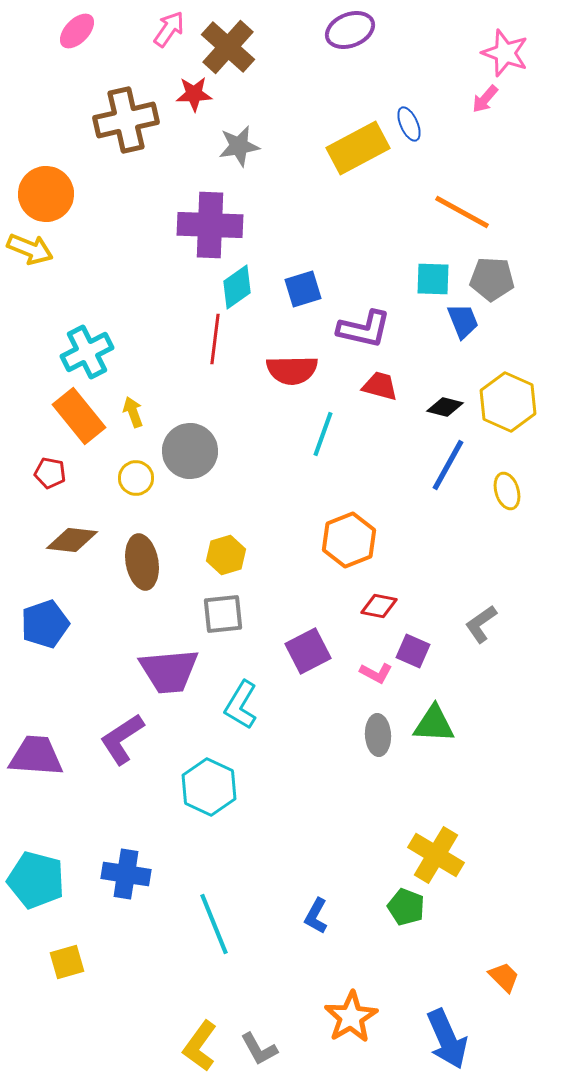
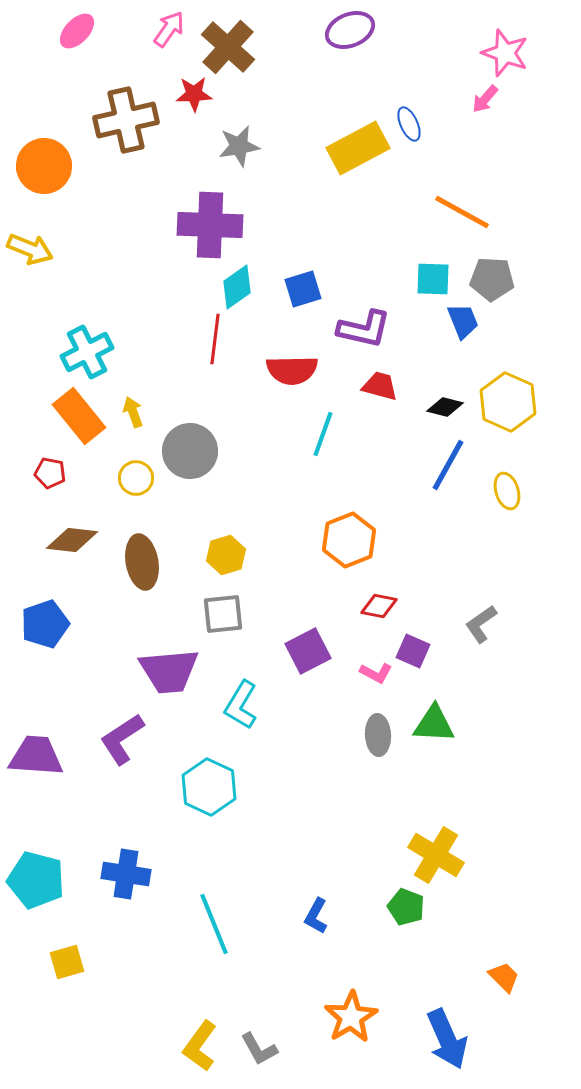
orange circle at (46, 194): moved 2 px left, 28 px up
